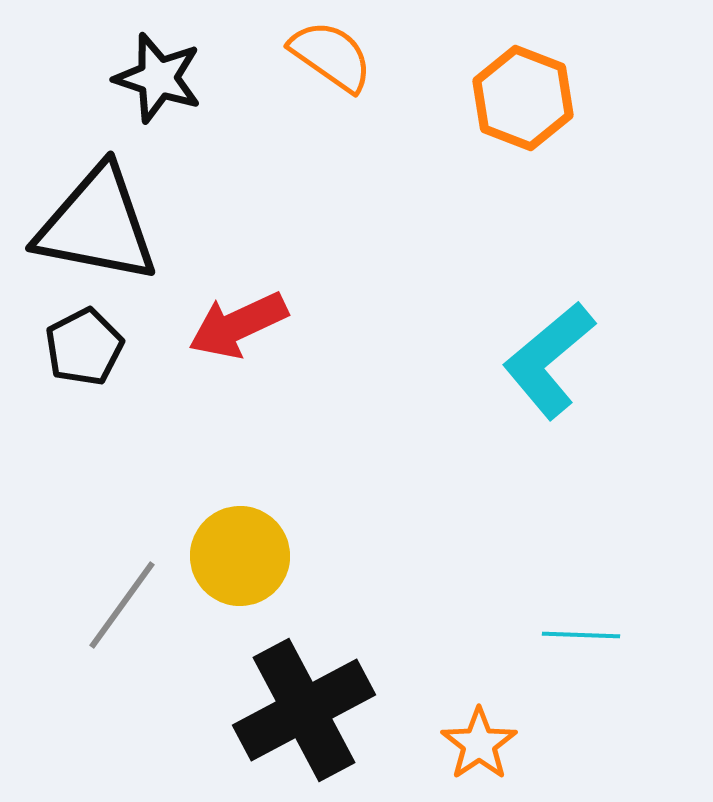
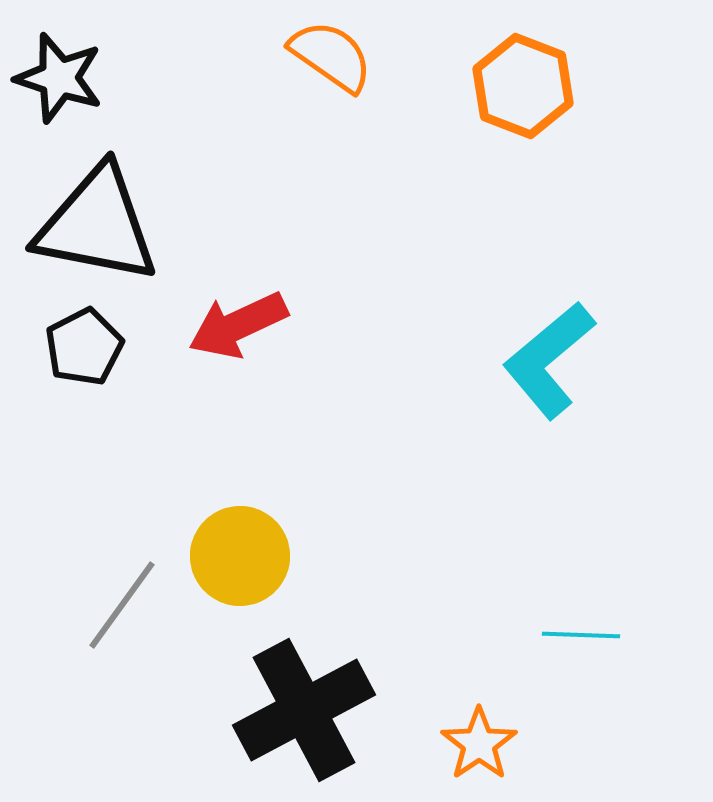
black star: moved 99 px left
orange hexagon: moved 12 px up
